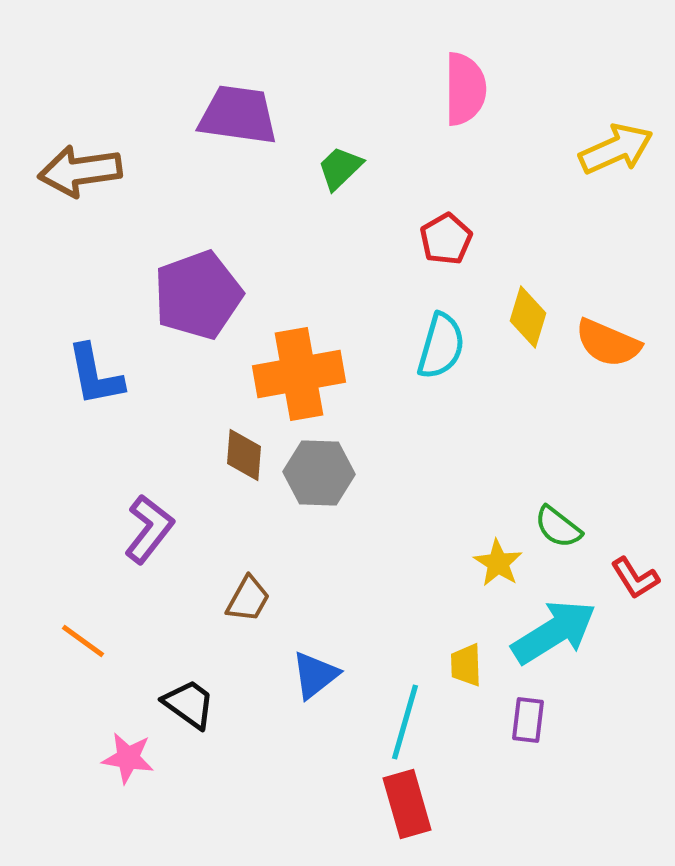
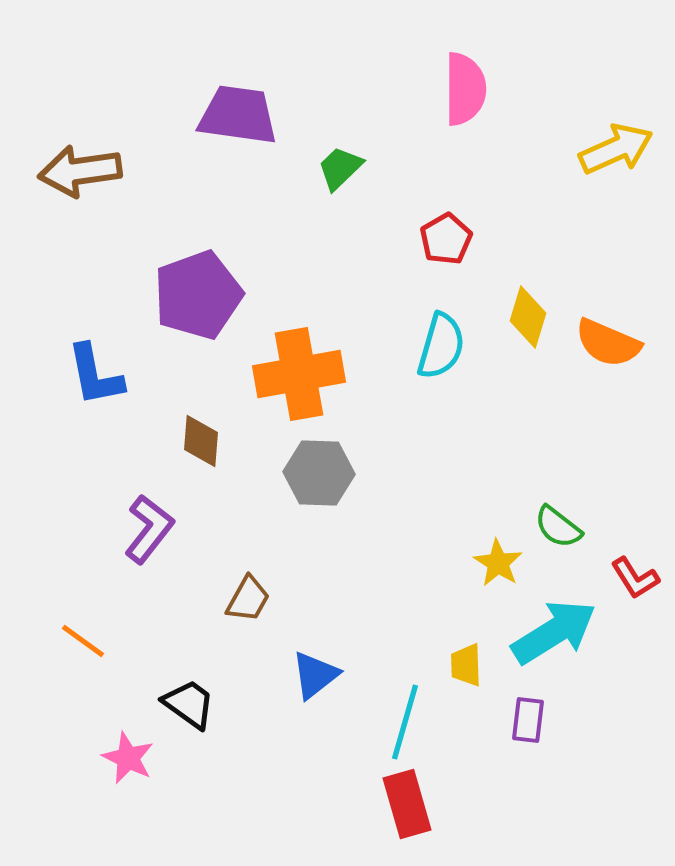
brown diamond: moved 43 px left, 14 px up
pink star: rotated 16 degrees clockwise
